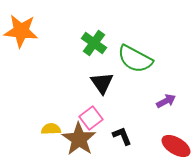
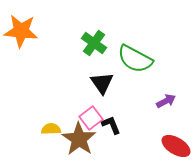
black L-shape: moved 11 px left, 11 px up
